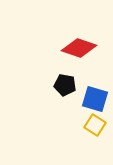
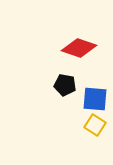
blue square: rotated 12 degrees counterclockwise
